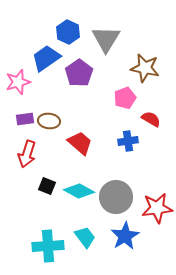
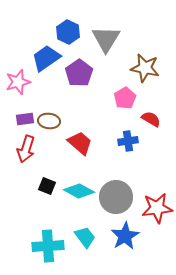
pink pentagon: rotated 10 degrees counterclockwise
red arrow: moved 1 px left, 5 px up
